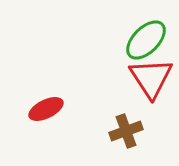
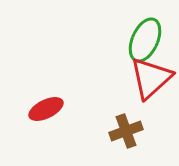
green ellipse: moved 1 px left; rotated 21 degrees counterclockwise
red triangle: rotated 21 degrees clockwise
